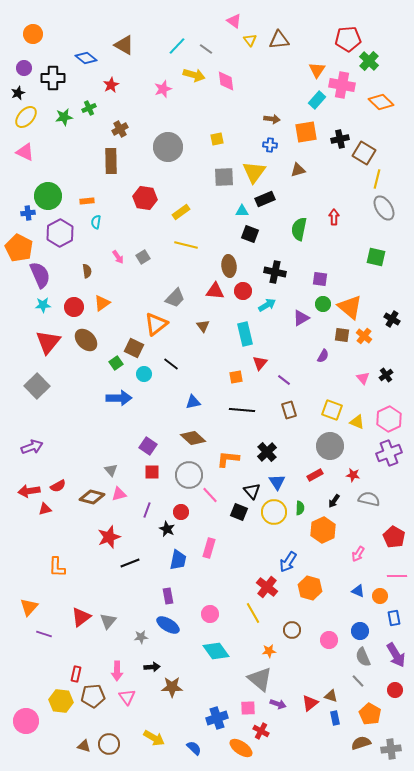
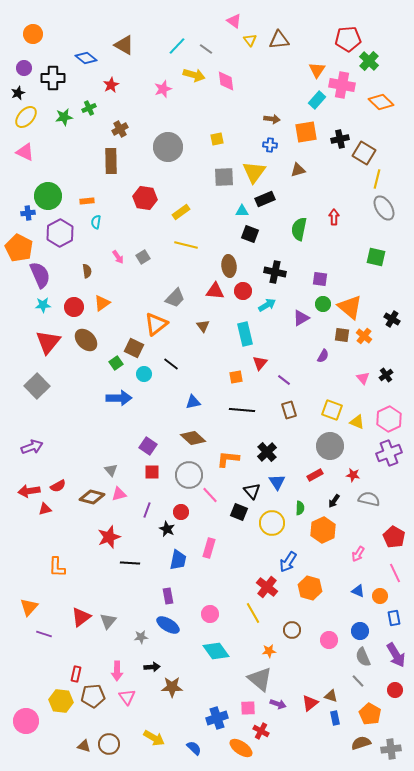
yellow circle at (274, 512): moved 2 px left, 11 px down
black line at (130, 563): rotated 24 degrees clockwise
pink line at (397, 576): moved 2 px left, 3 px up; rotated 66 degrees clockwise
